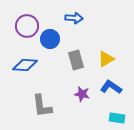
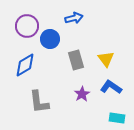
blue arrow: rotated 18 degrees counterclockwise
yellow triangle: rotated 36 degrees counterclockwise
blue diamond: rotated 35 degrees counterclockwise
purple star: rotated 28 degrees clockwise
gray L-shape: moved 3 px left, 4 px up
